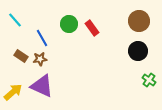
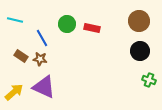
cyan line: rotated 35 degrees counterclockwise
green circle: moved 2 px left
red rectangle: rotated 42 degrees counterclockwise
black circle: moved 2 px right
brown star: rotated 16 degrees clockwise
green cross: rotated 16 degrees counterclockwise
purple triangle: moved 2 px right, 1 px down
yellow arrow: moved 1 px right
